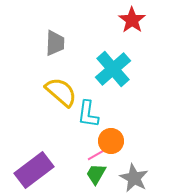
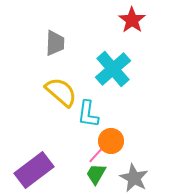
pink line: rotated 18 degrees counterclockwise
